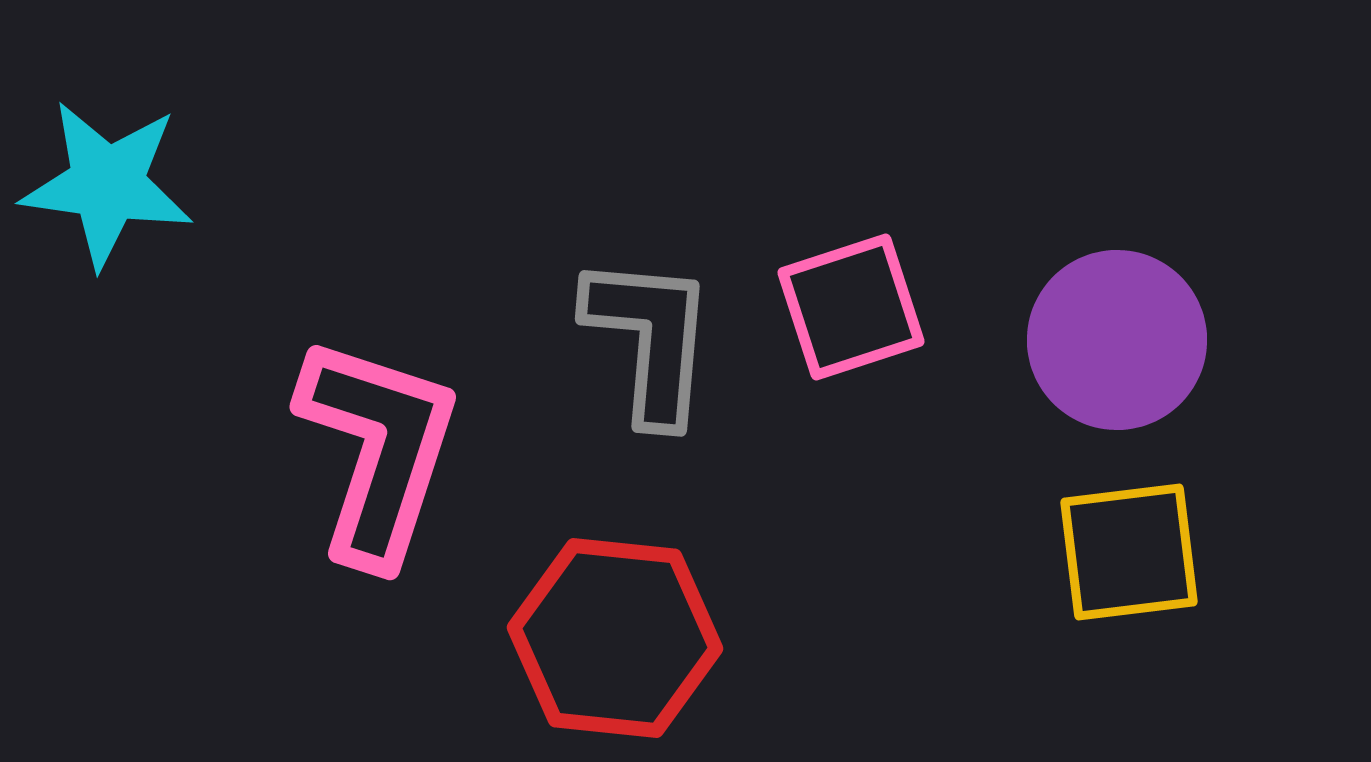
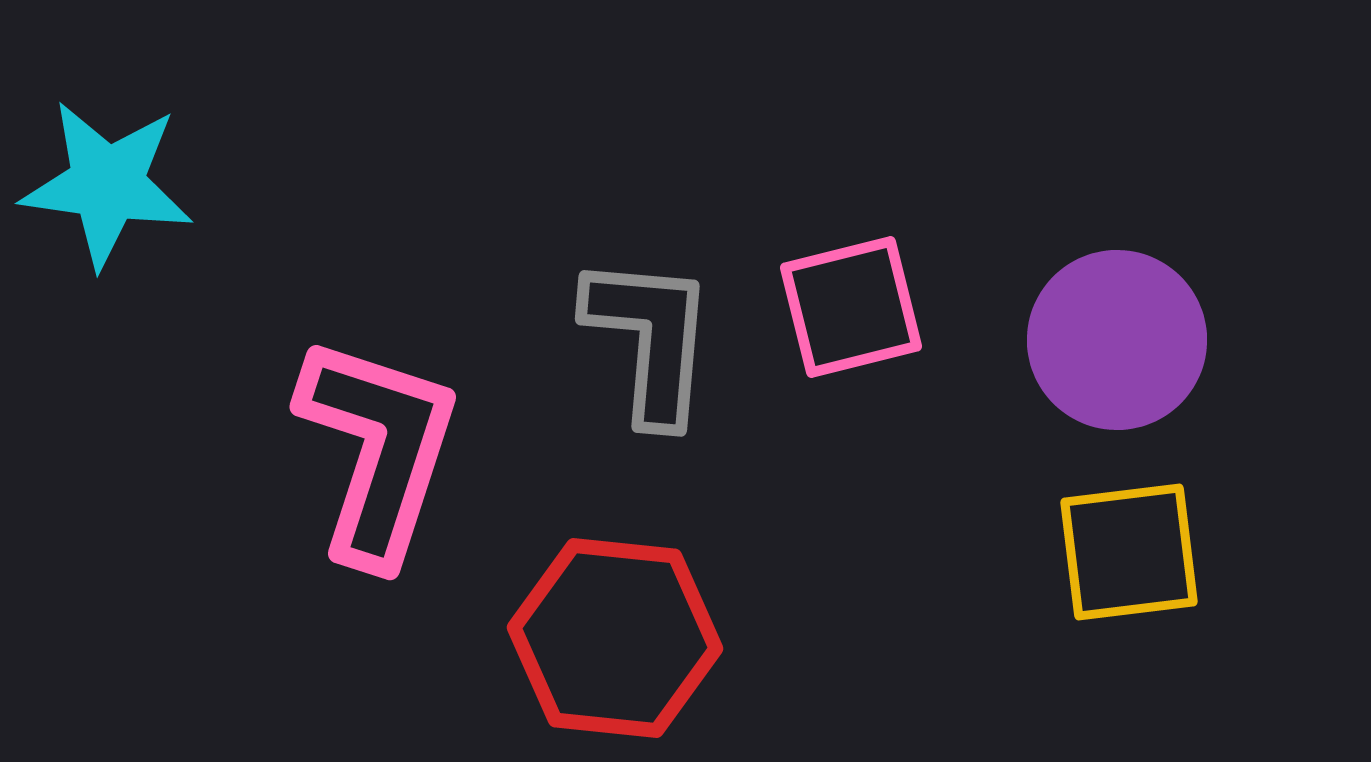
pink square: rotated 4 degrees clockwise
